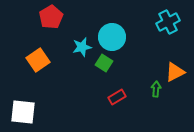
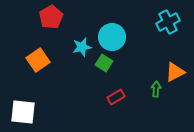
red rectangle: moved 1 px left
